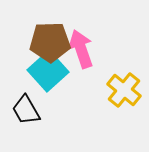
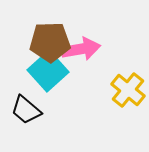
pink arrow: rotated 99 degrees clockwise
yellow cross: moved 4 px right
black trapezoid: rotated 20 degrees counterclockwise
